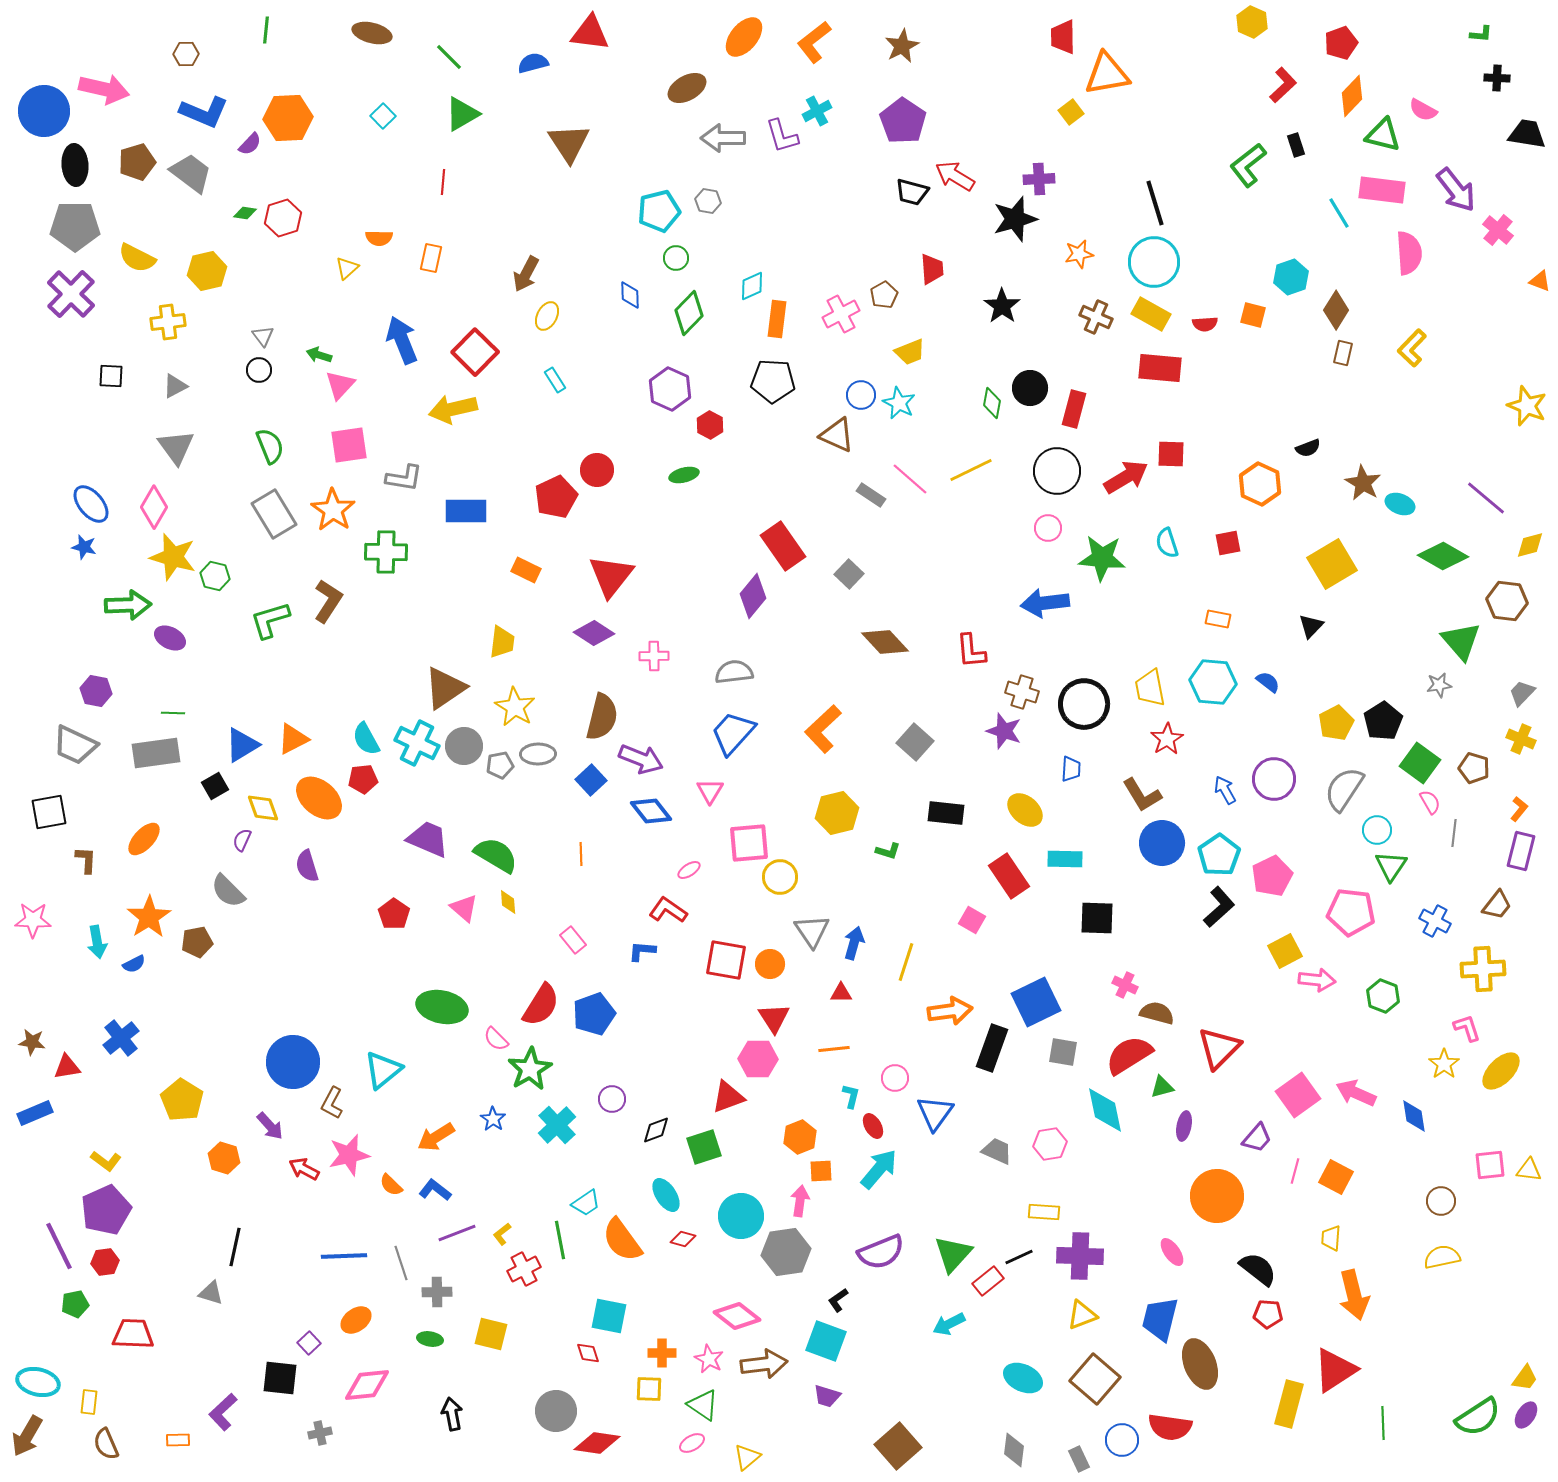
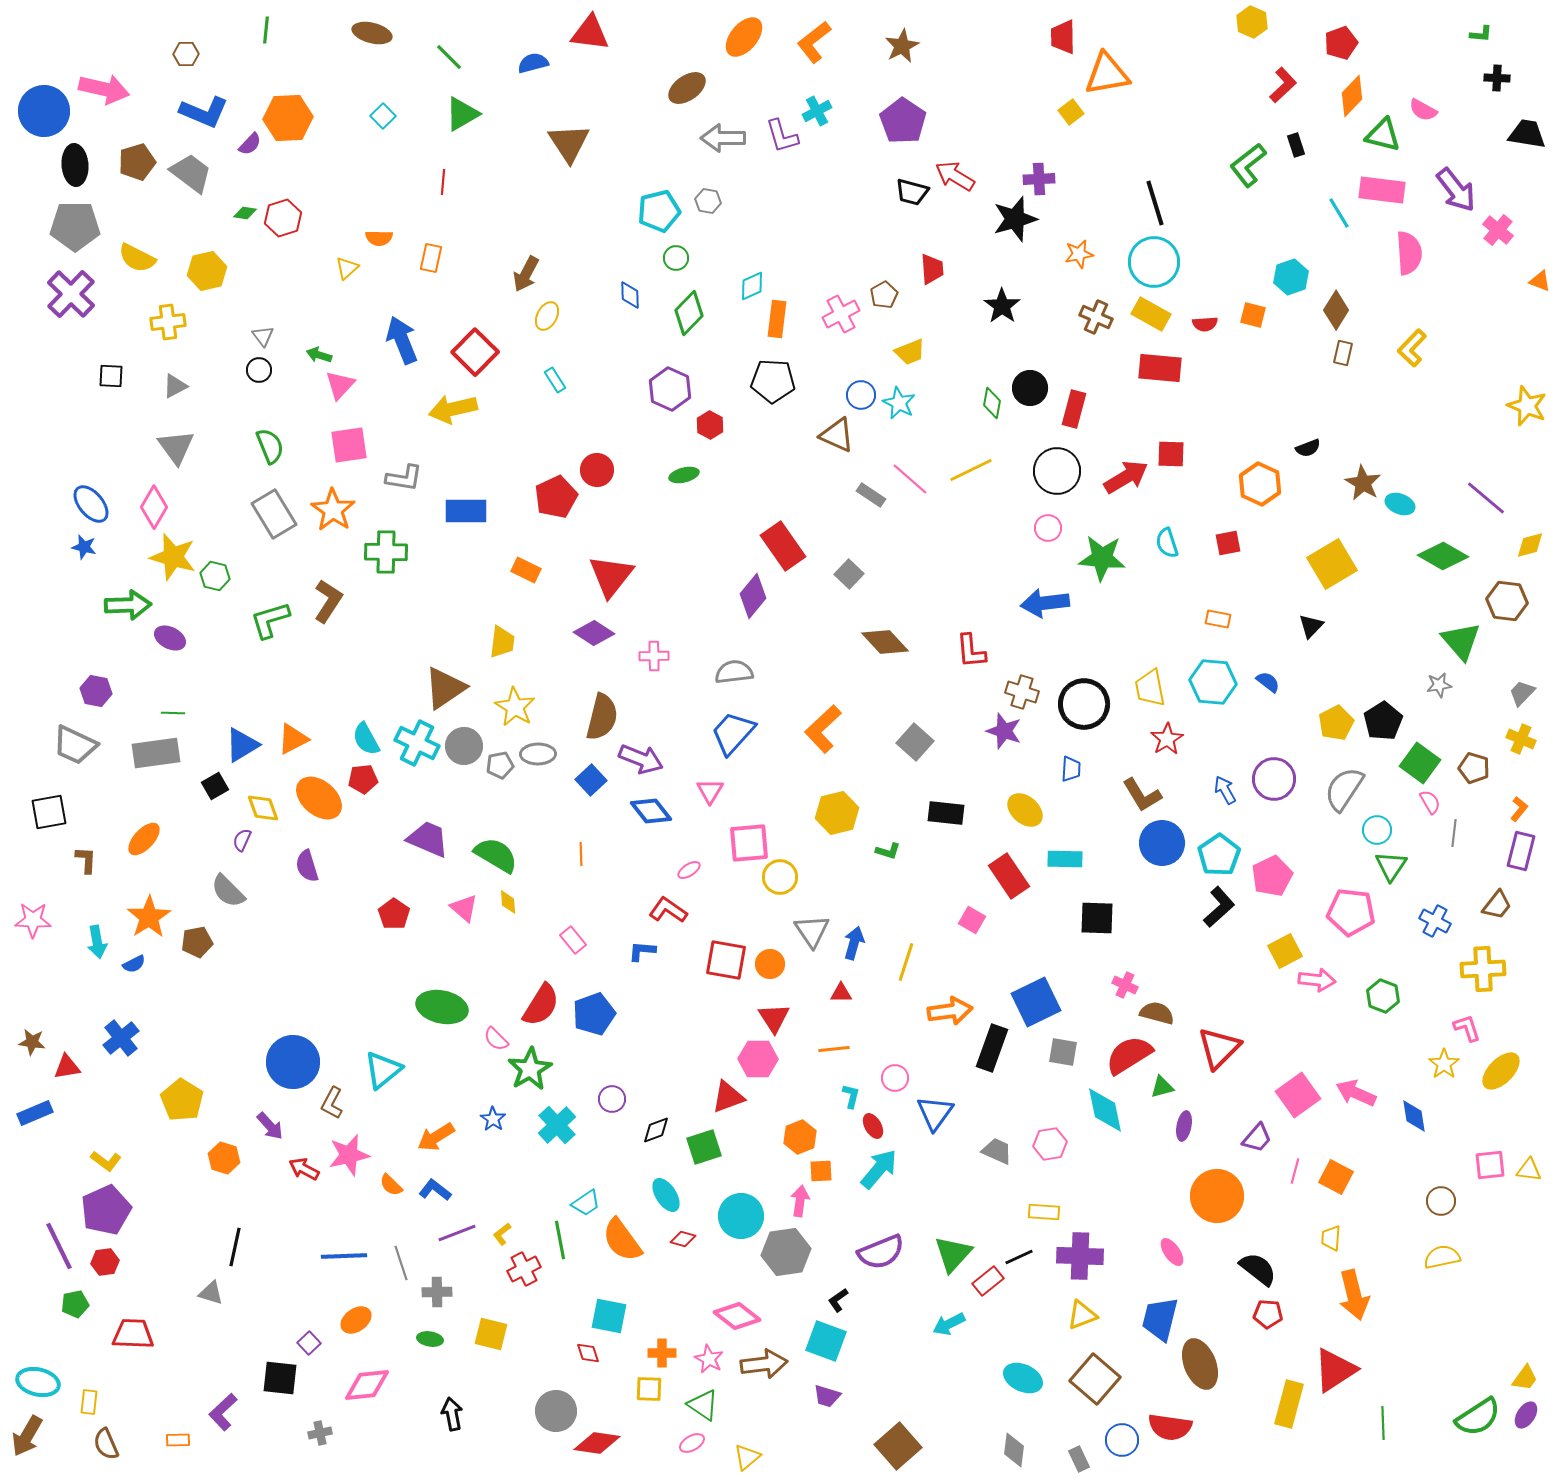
brown ellipse at (687, 88): rotated 6 degrees counterclockwise
